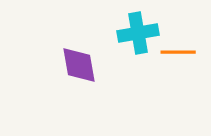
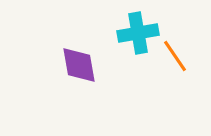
orange line: moved 3 px left, 4 px down; rotated 56 degrees clockwise
